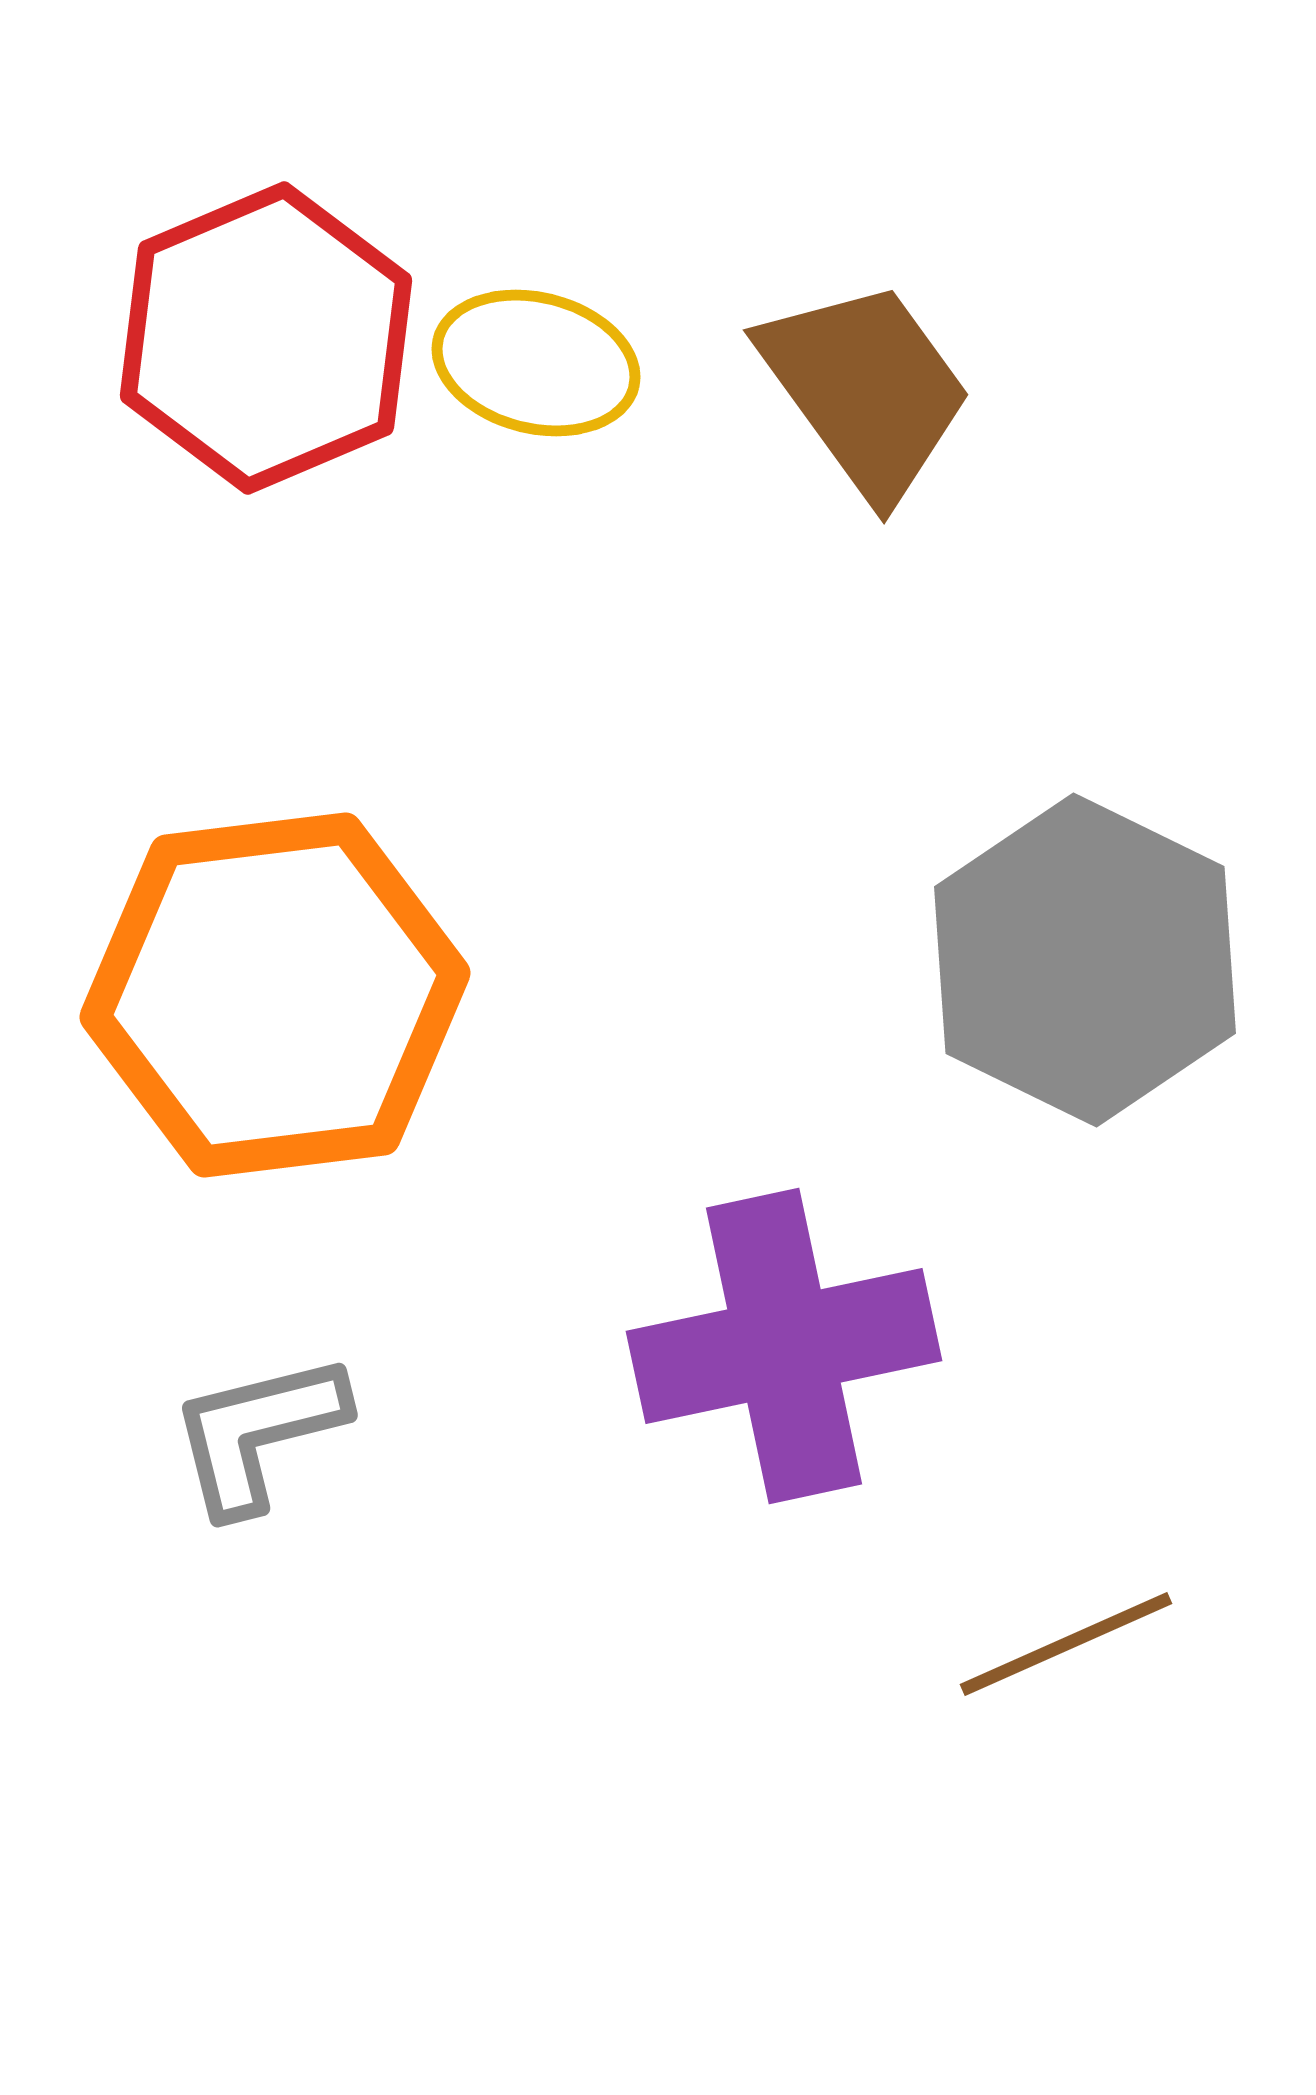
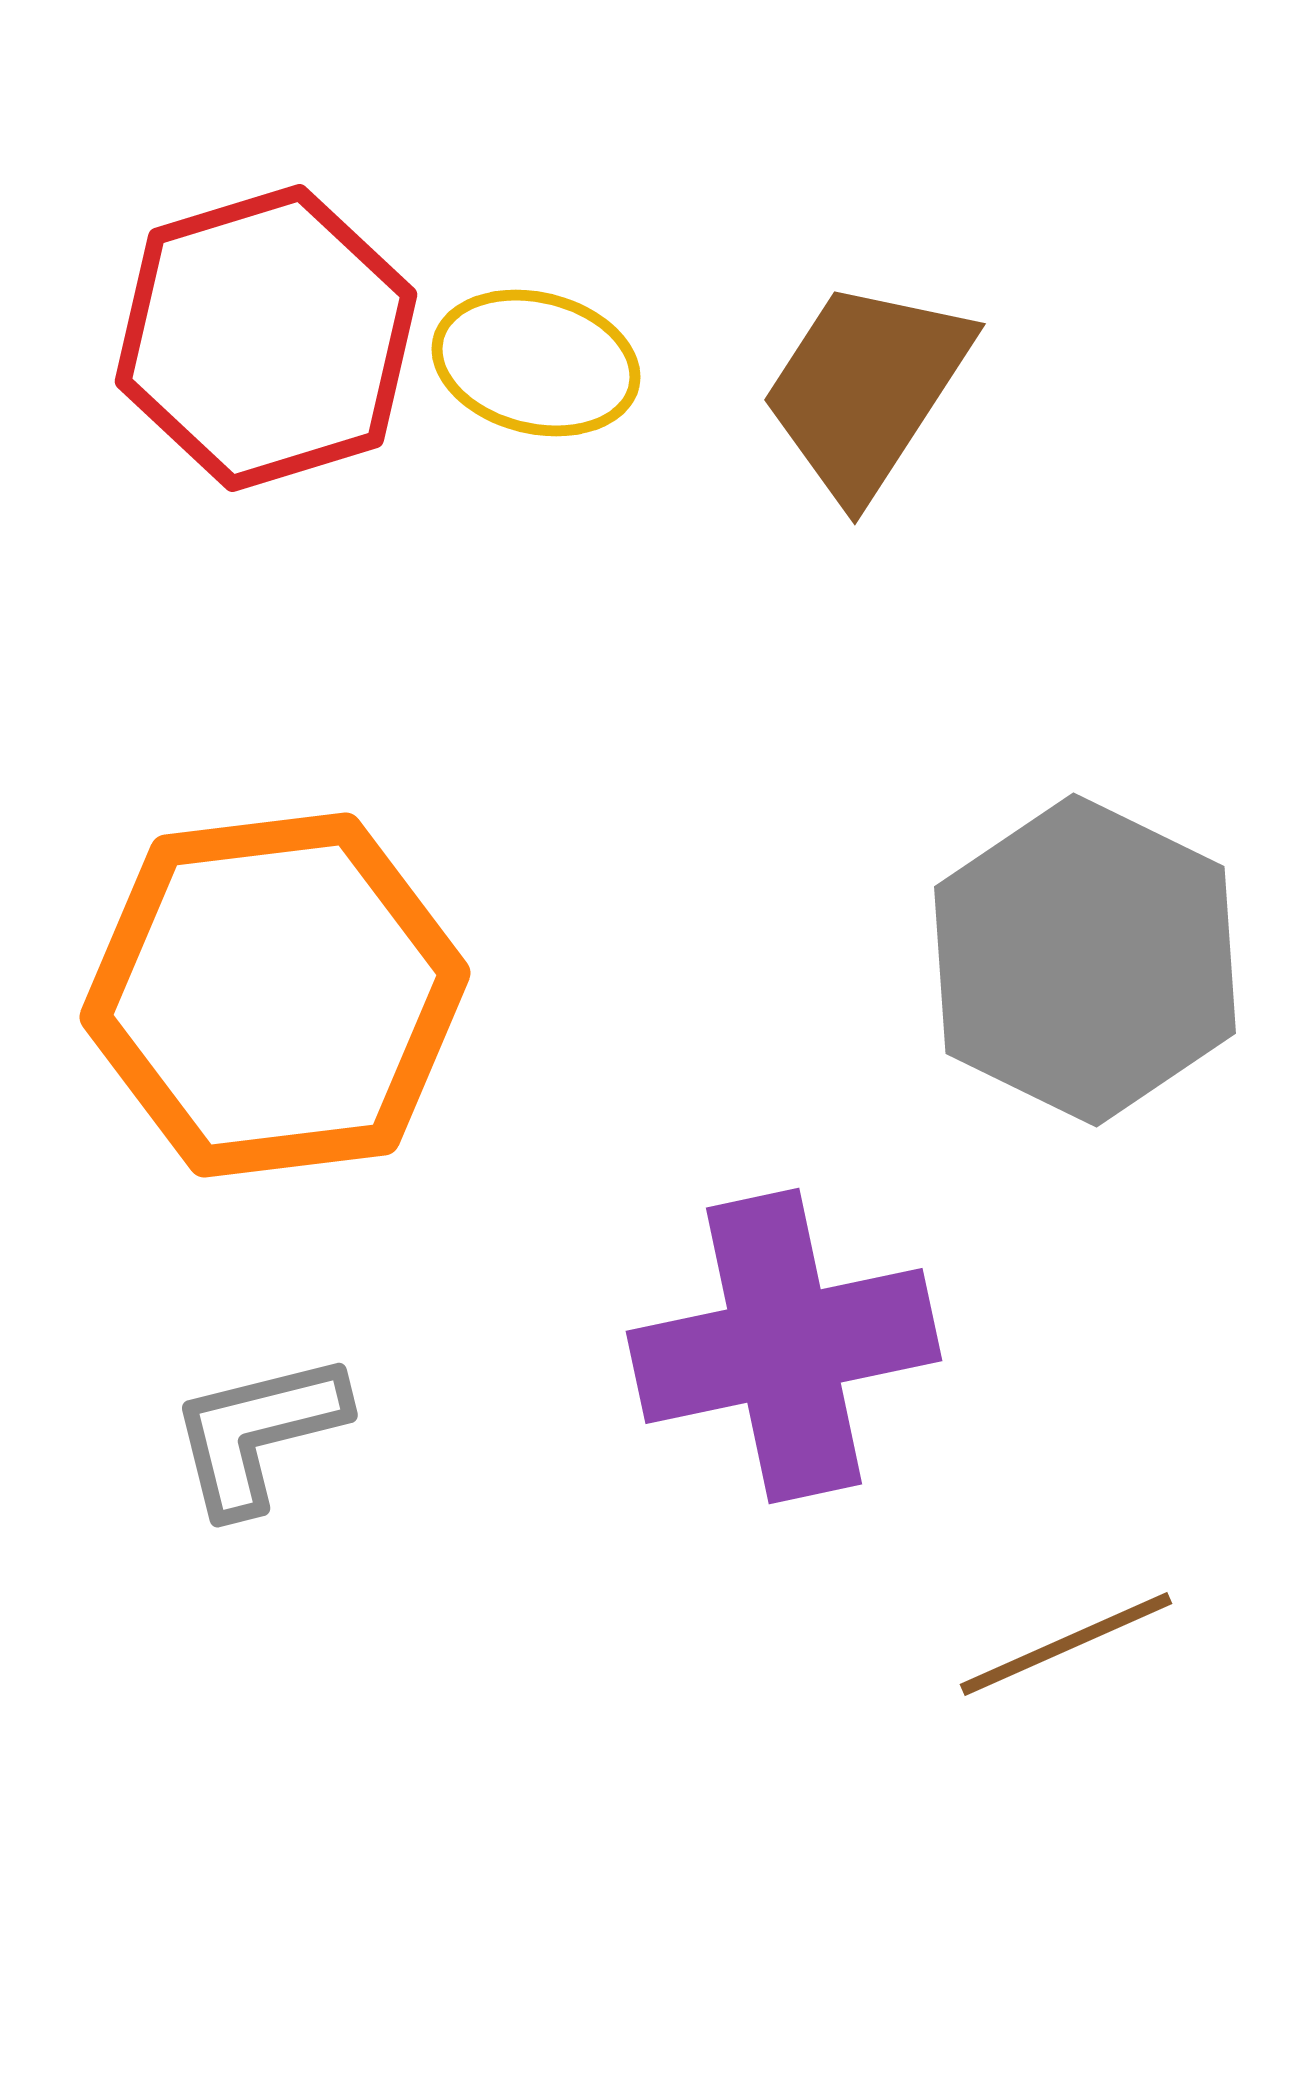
red hexagon: rotated 6 degrees clockwise
brown trapezoid: rotated 111 degrees counterclockwise
